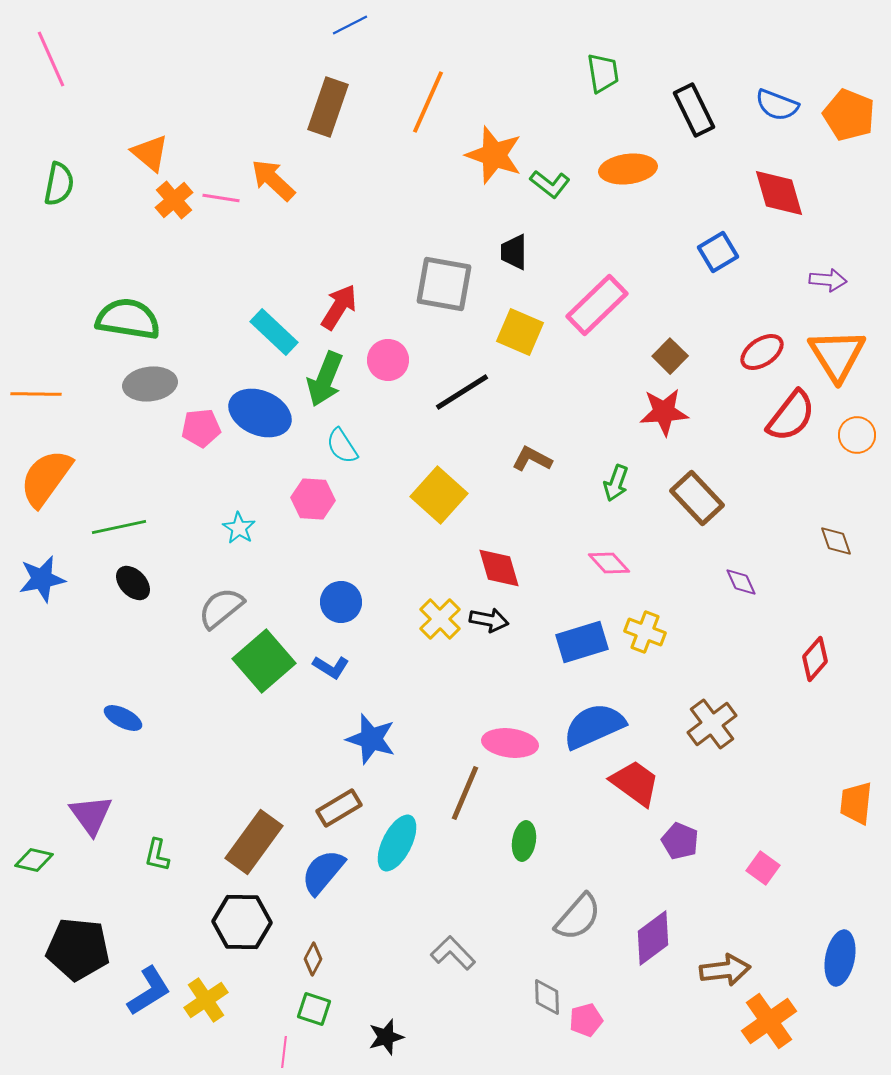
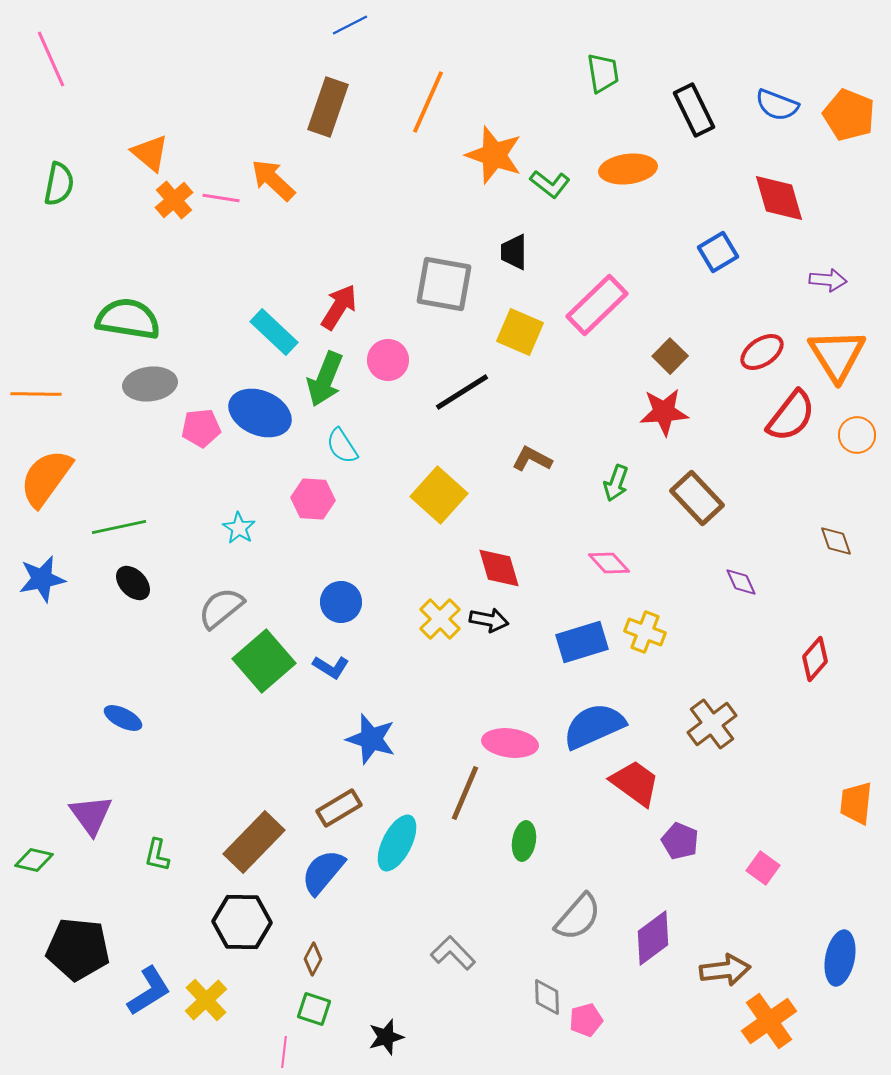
red diamond at (779, 193): moved 5 px down
brown rectangle at (254, 842): rotated 8 degrees clockwise
yellow cross at (206, 1000): rotated 9 degrees counterclockwise
